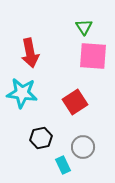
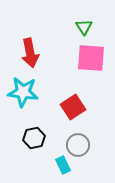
pink square: moved 2 px left, 2 px down
cyan star: moved 1 px right, 1 px up
red square: moved 2 px left, 5 px down
black hexagon: moved 7 px left
gray circle: moved 5 px left, 2 px up
